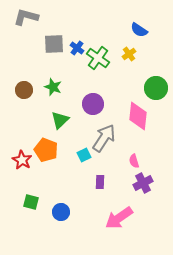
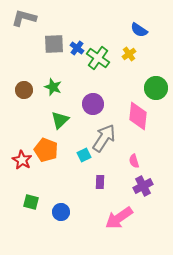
gray L-shape: moved 2 px left, 1 px down
purple cross: moved 3 px down
